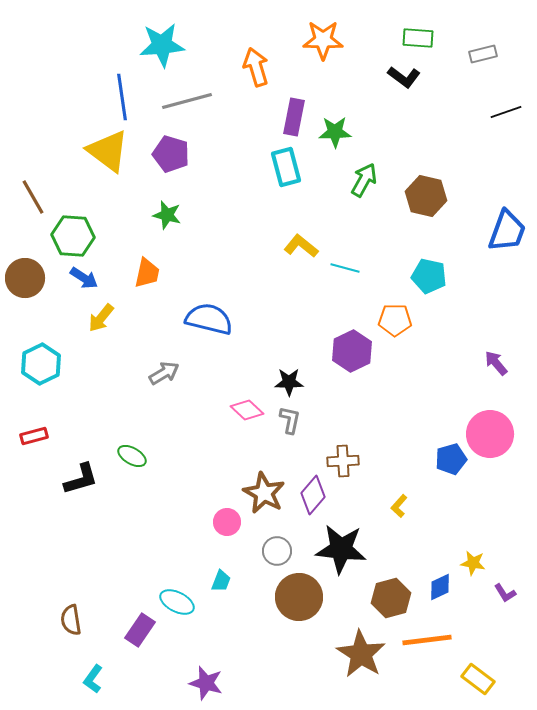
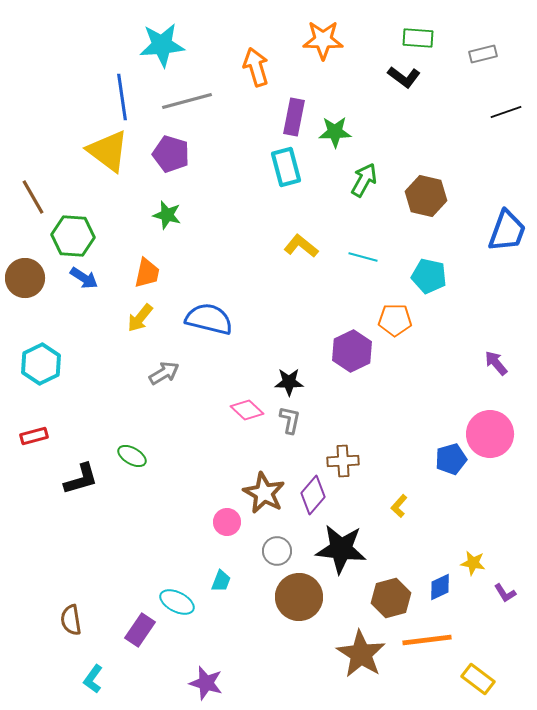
cyan line at (345, 268): moved 18 px right, 11 px up
yellow arrow at (101, 318): moved 39 px right
